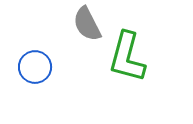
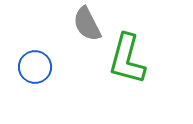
green L-shape: moved 2 px down
